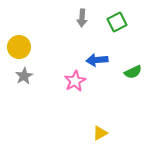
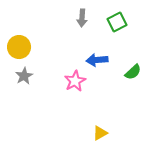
green semicircle: rotated 18 degrees counterclockwise
